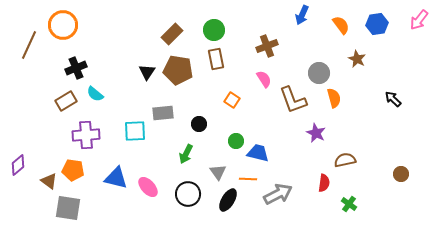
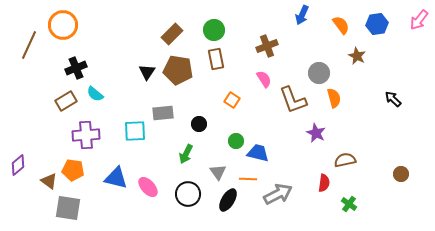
brown star at (357, 59): moved 3 px up
